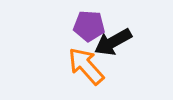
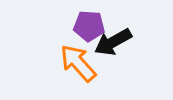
orange arrow: moved 8 px left, 3 px up
